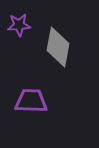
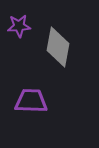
purple star: moved 1 px down
